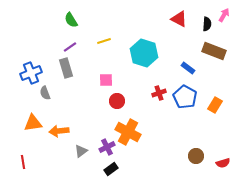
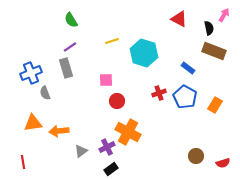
black semicircle: moved 2 px right, 4 px down; rotated 16 degrees counterclockwise
yellow line: moved 8 px right
